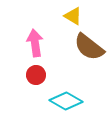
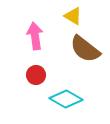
pink arrow: moved 7 px up
brown semicircle: moved 4 px left, 2 px down
cyan diamond: moved 2 px up
